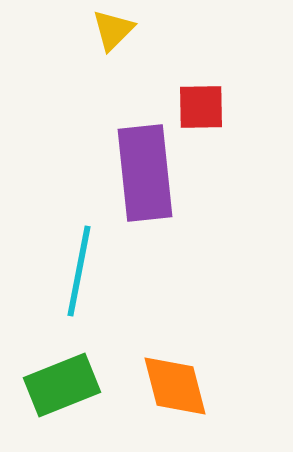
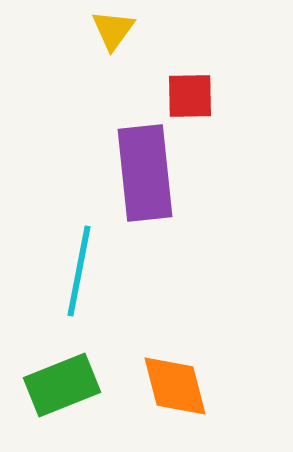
yellow triangle: rotated 9 degrees counterclockwise
red square: moved 11 px left, 11 px up
